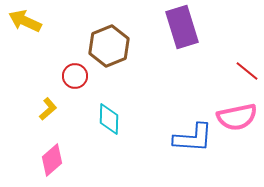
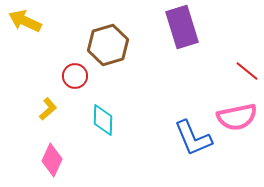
brown hexagon: moved 1 px left, 1 px up; rotated 6 degrees clockwise
cyan diamond: moved 6 px left, 1 px down
blue L-shape: rotated 63 degrees clockwise
pink diamond: rotated 24 degrees counterclockwise
